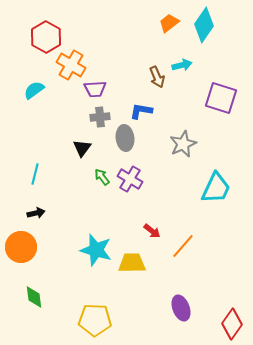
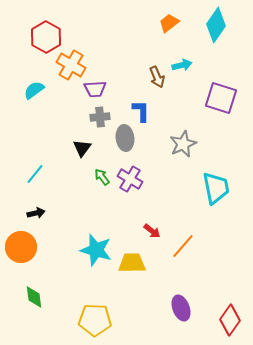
cyan diamond: moved 12 px right
blue L-shape: rotated 80 degrees clockwise
cyan line: rotated 25 degrees clockwise
cyan trapezoid: rotated 36 degrees counterclockwise
red diamond: moved 2 px left, 4 px up
